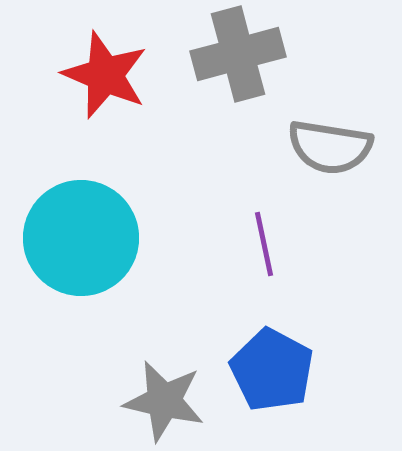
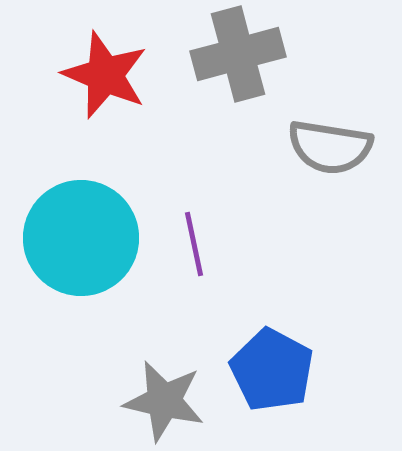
purple line: moved 70 px left
